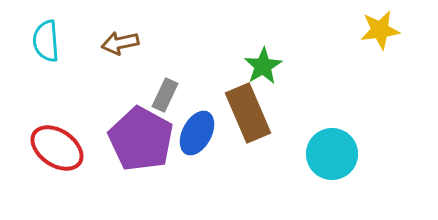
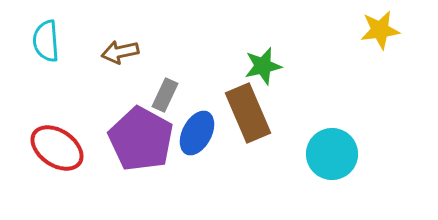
brown arrow: moved 9 px down
green star: rotated 18 degrees clockwise
